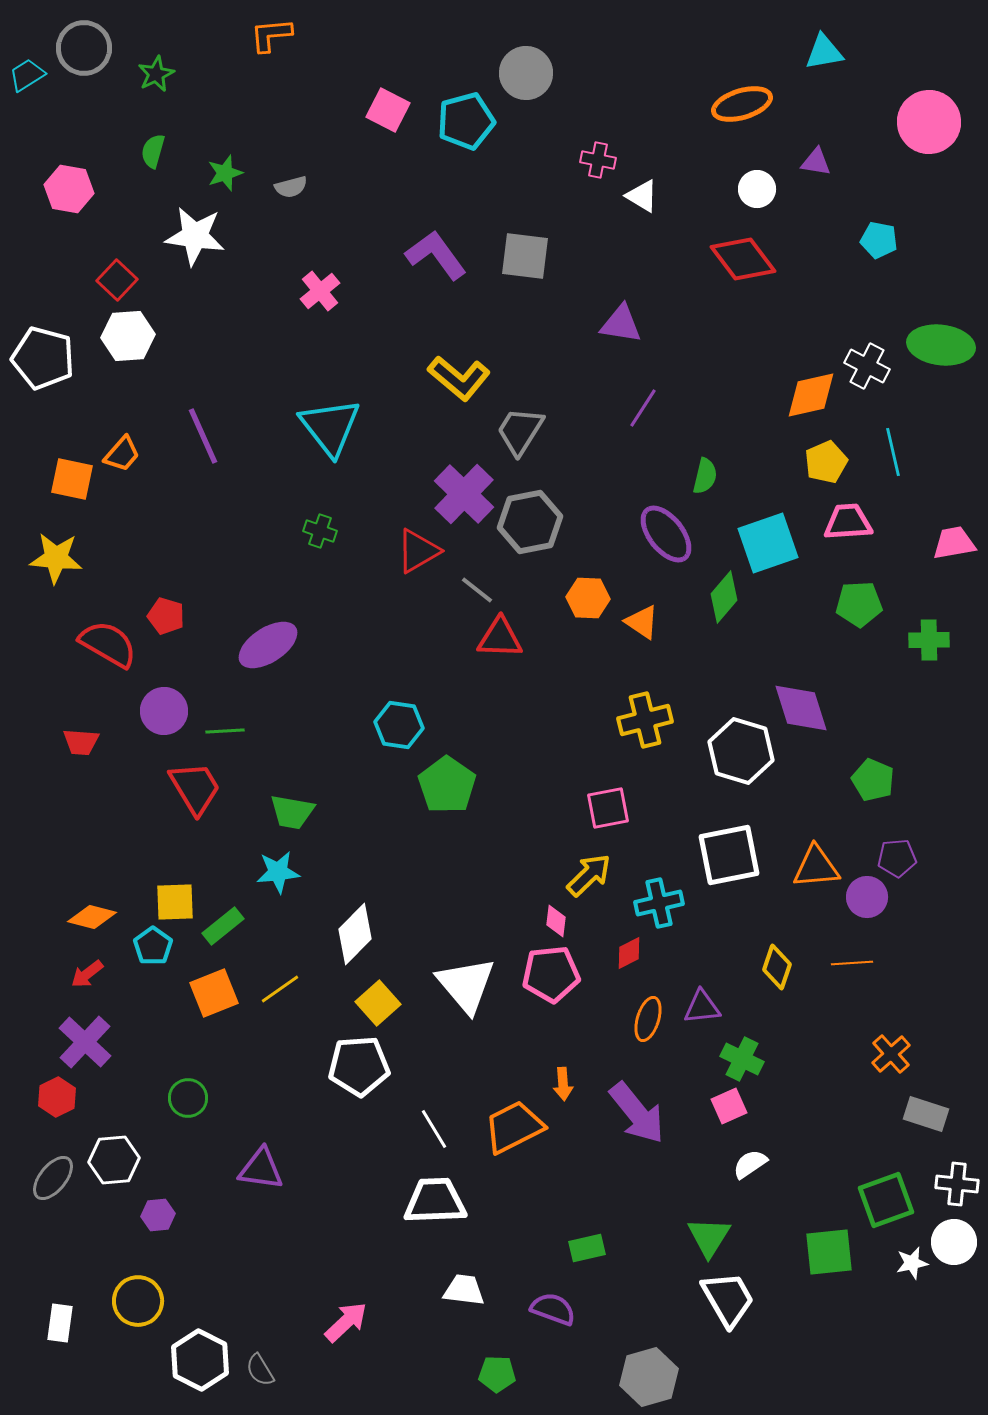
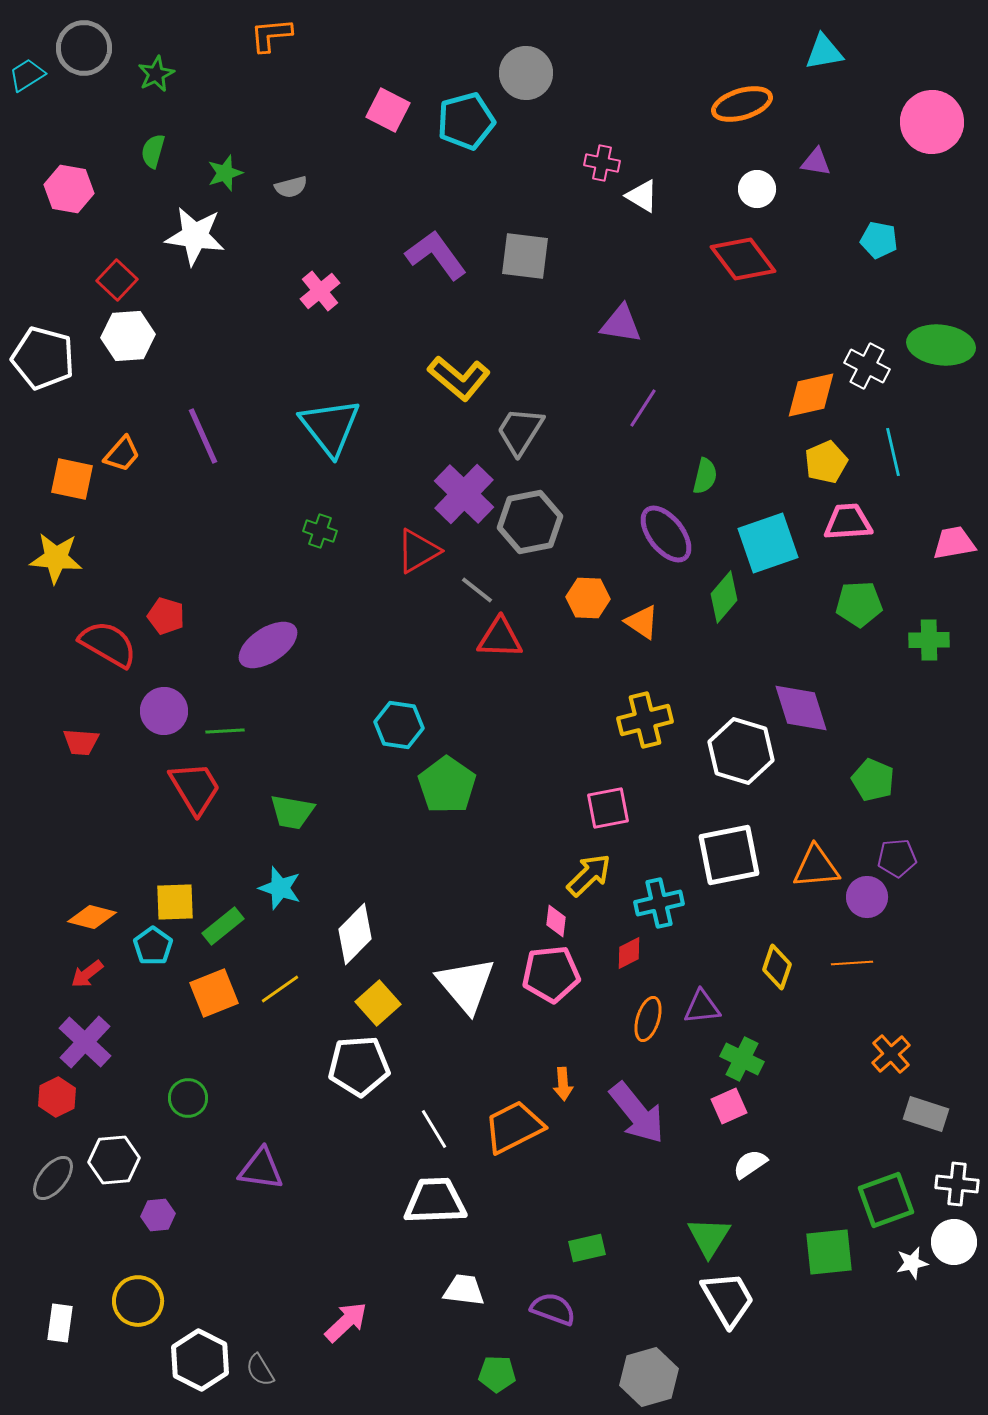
pink circle at (929, 122): moved 3 px right
pink cross at (598, 160): moved 4 px right, 3 px down
cyan star at (278, 872): moved 2 px right, 16 px down; rotated 24 degrees clockwise
